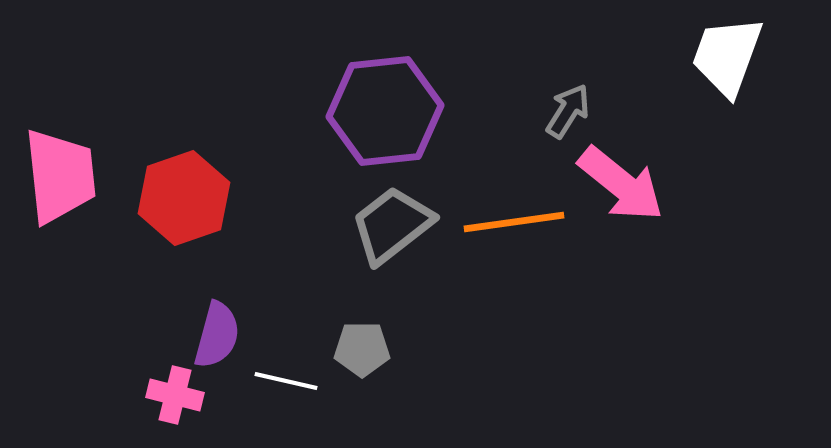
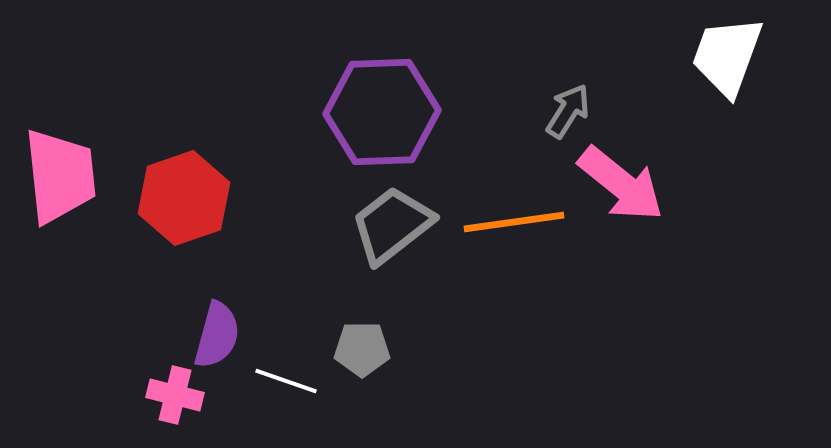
purple hexagon: moved 3 px left, 1 px down; rotated 4 degrees clockwise
white line: rotated 6 degrees clockwise
